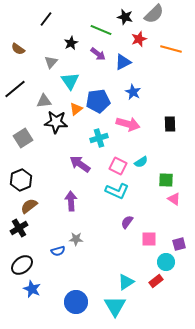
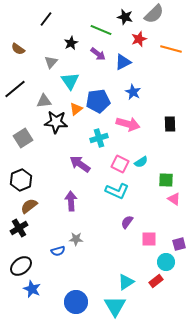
pink square at (118, 166): moved 2 px right, 2 px up
black ellipse at (22, 265): moved 1 px left, 1 px down
